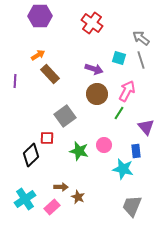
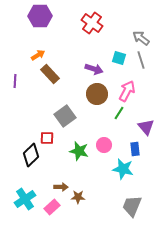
blue rectangle: moved 1 px left, 2 px up
brown star: rotated 24 degrees counterclockwise
